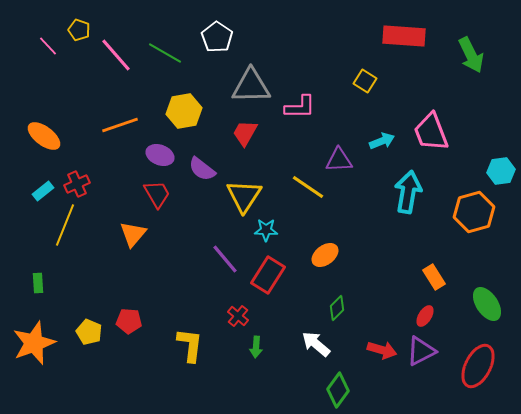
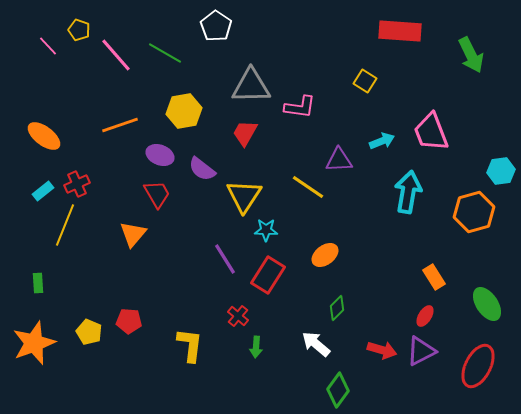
red rectangle at (404, 36): moved 4 px left, 5 px up
white pentagon at (217, 37): moved 1 px left, 11 px up
pink L-shape at (300, 107): rotated 8 degrees clockwise
purple line at (225, 259): rotated 8 degrees clockwise
